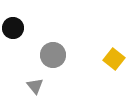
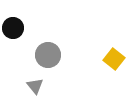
gray circle: moved 5 px left
